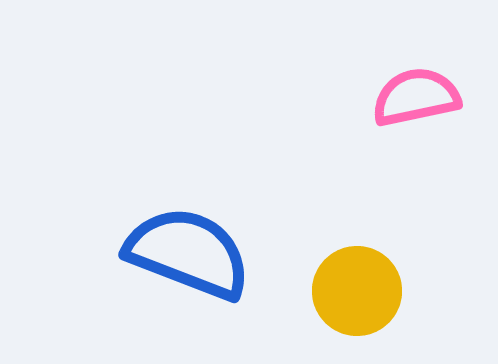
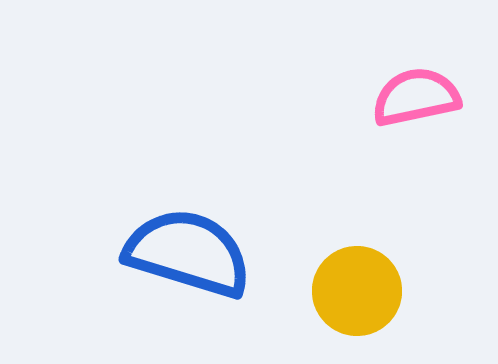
blue semicircle: rotated 4 degrees counterclockwise
